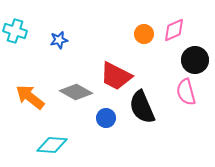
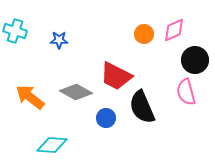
blue star: rotated 12 degrees clockwise
